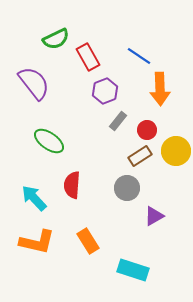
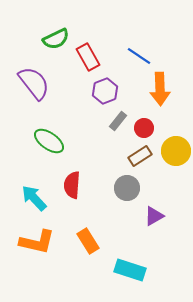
red circle: moved 3 px left, 2 px up
cyan rectangle: moved 3 px left
